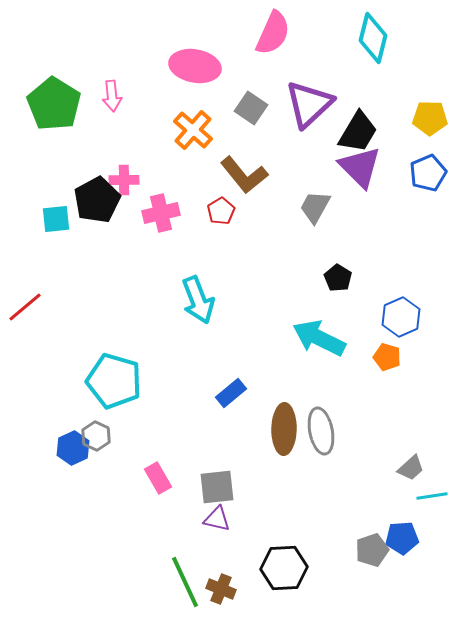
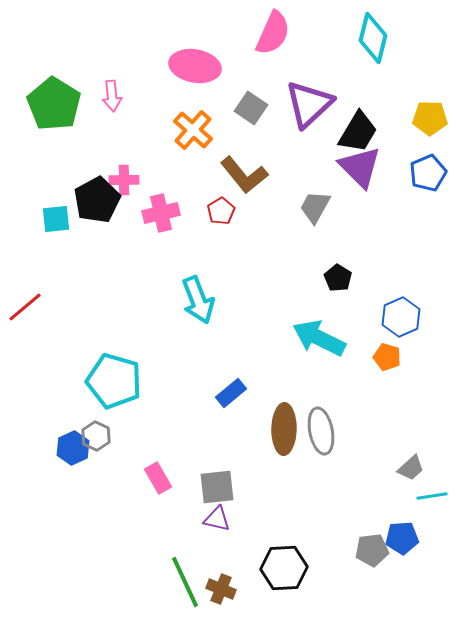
gray pentagon at (372, 550): rotated 12 degrees clockwise
